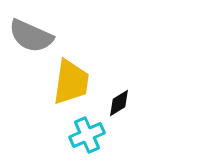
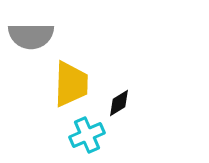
gray semicircle: rotated 24 degrees counterclockwise
yellow trapezoid: moved 2 px down; rotated 6 degrees counterclockwise
